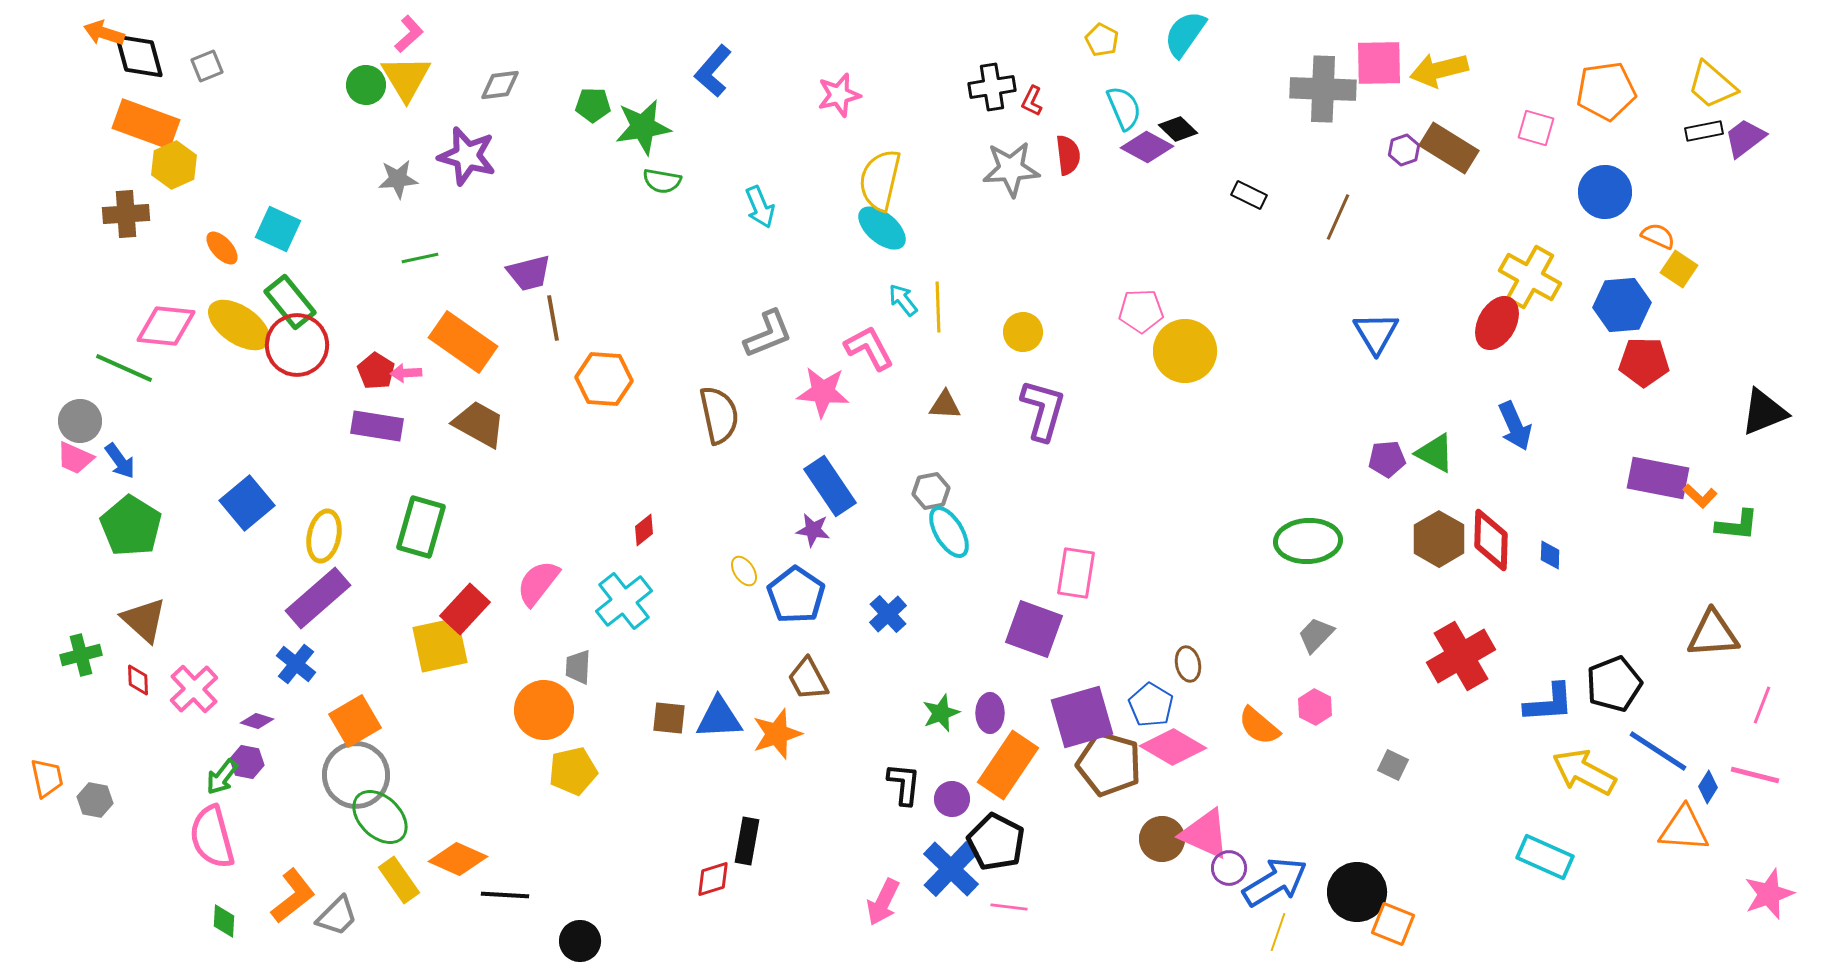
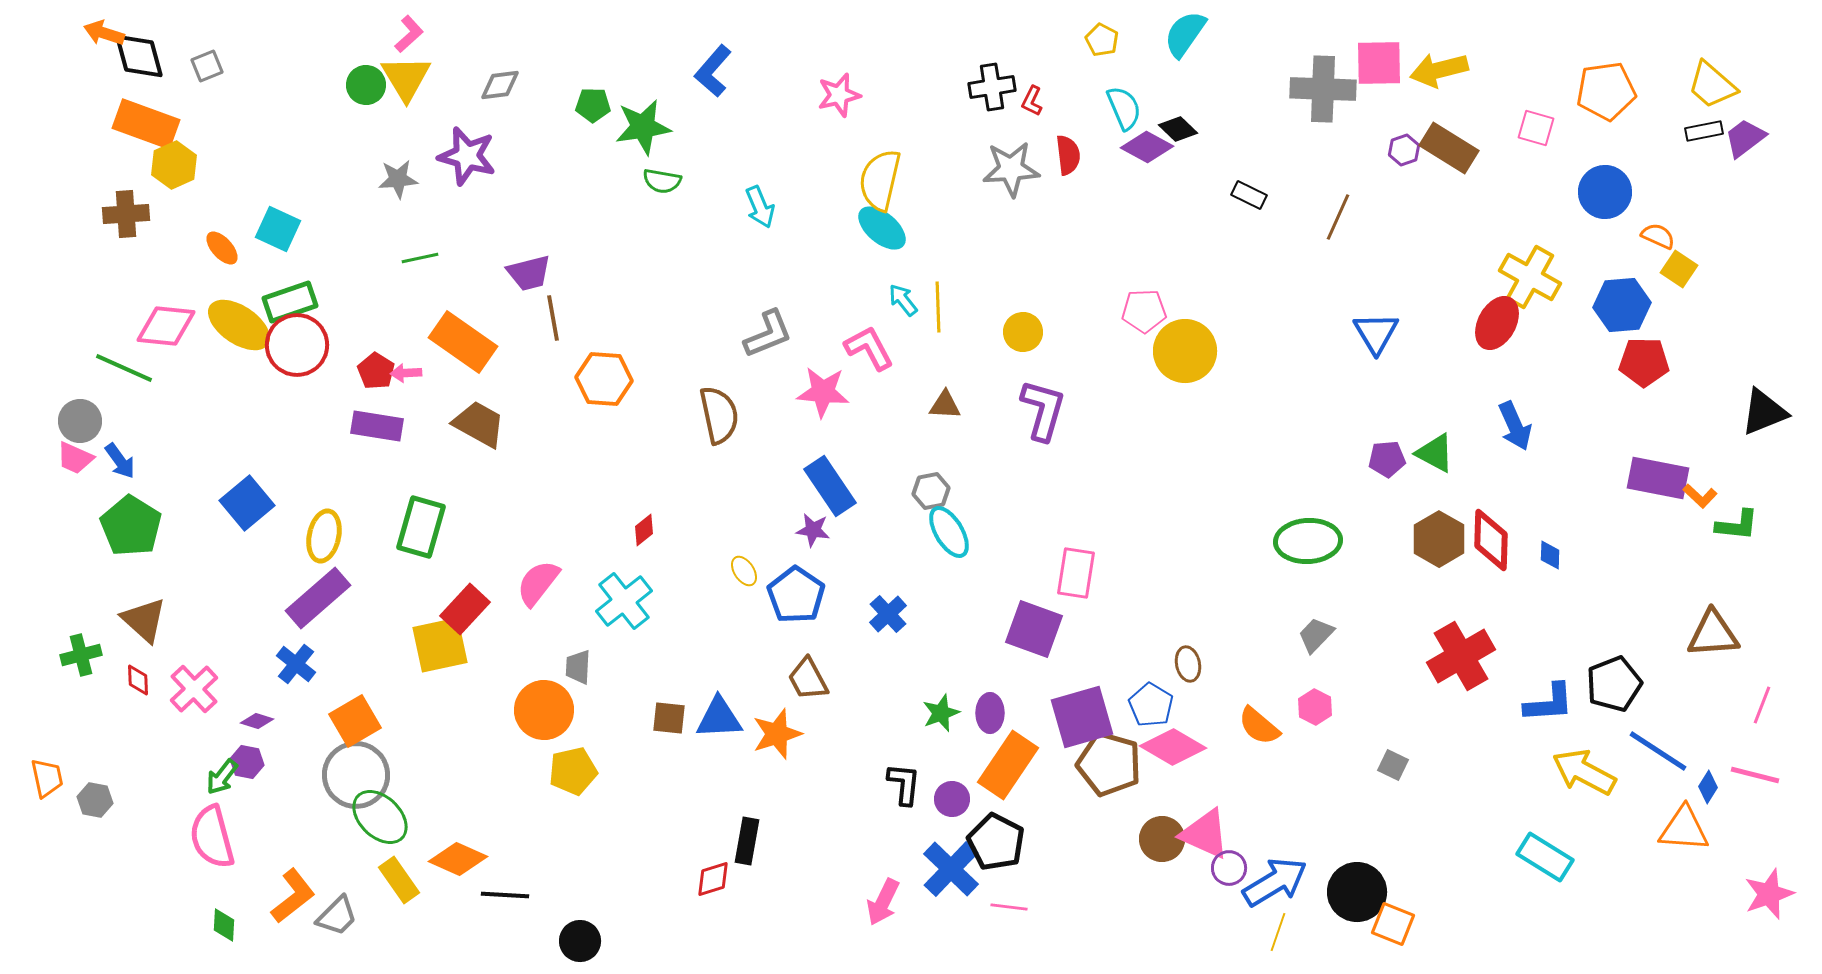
green rectangle at (290, 302): rotated 70 degrees counterclockwise
pink pentagon at (1141, 311): moved 3 px right
cyan rectangle at (1545, 857): rotated 8 degrees clockwise
green diamond at (224, 921): moved 4 px down
